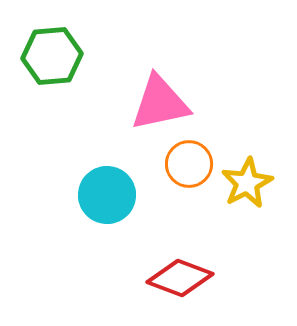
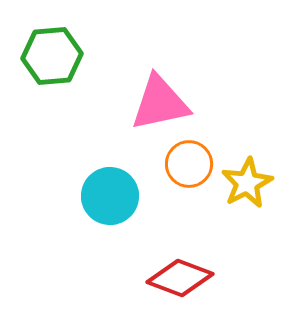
cyan circle: moved 3 px right, 1 px down
